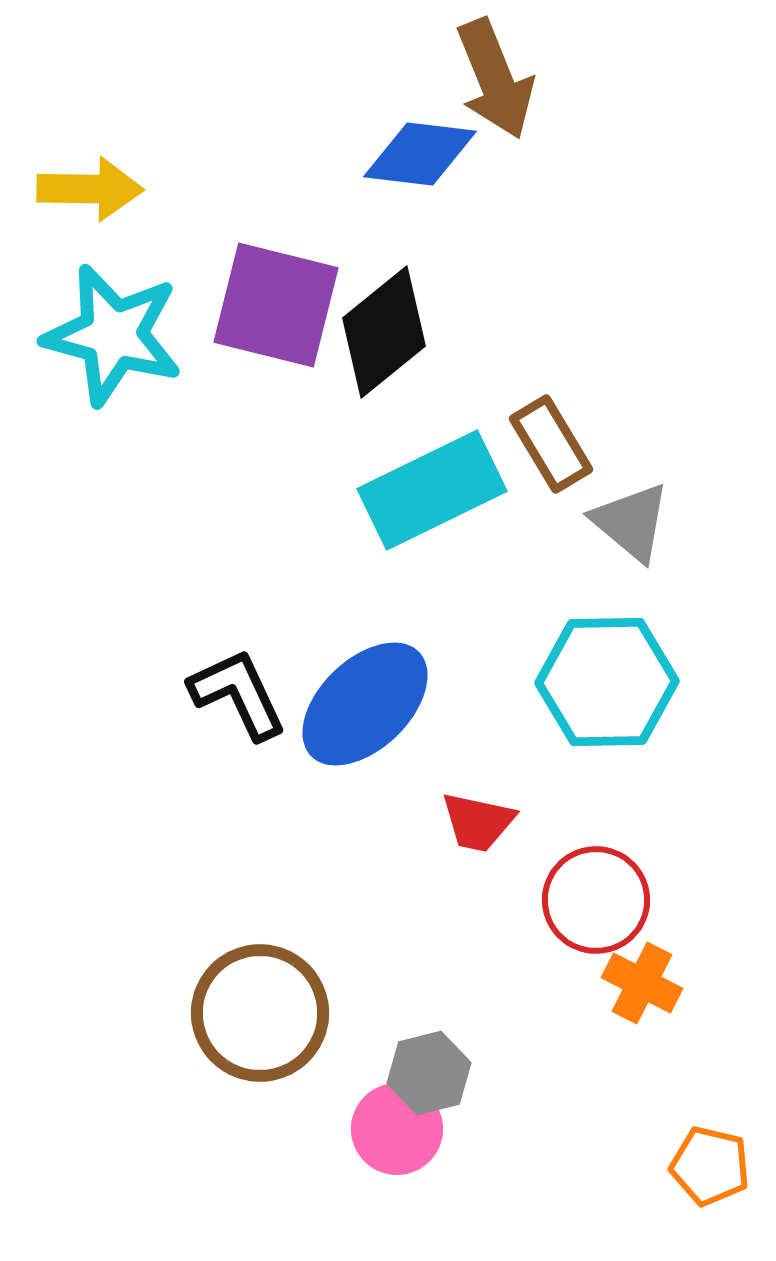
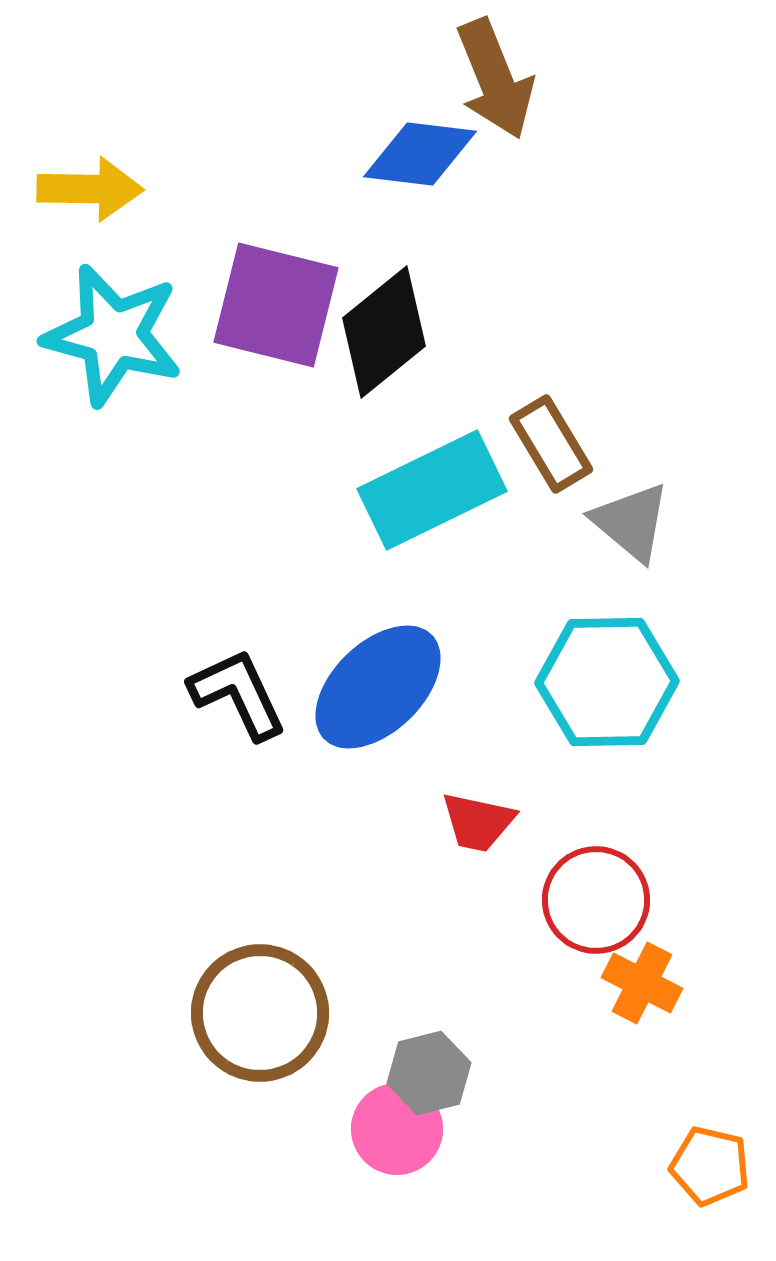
blue ellipse: moved 13 px right, 17 px up
